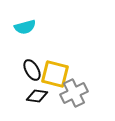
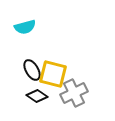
yellow square: moved 2 px left
black diamond: rotated 25 degrees clockwise
